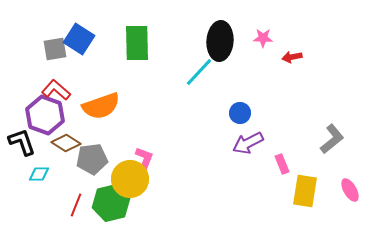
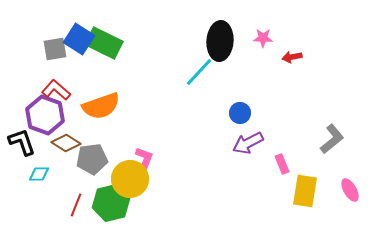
green rectangle: moved 33 px left; rotated 63 degrees counterclockwise
